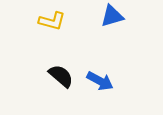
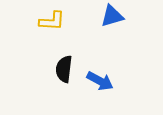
yellow L-shape: rotated 12 degrees counterclockwise
black semicircle: moved 3 px right, 7 px up; rotated 124 degrees counterclockwise
